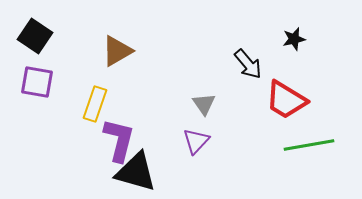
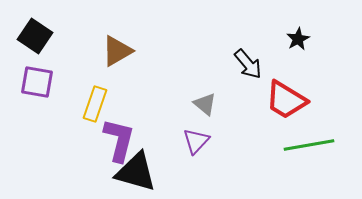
black star: moved 4 px right; rotated 15 degrees counterclockwise
gray triangle: moved 1 px right; rotated 15 degrees counterclockwise
